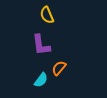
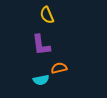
orange semicircle: rotated 35 degrees clockwise
cyan semicircle: rotated 42 degrees clockwise
